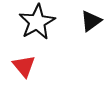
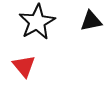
black triangle: rotated 25 degrees clockwise
